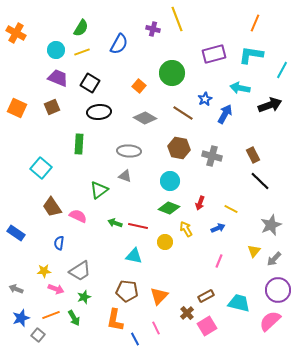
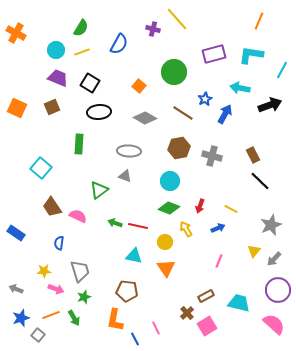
yellow line at (177, 19): rotated 20 degrees counterclockwise
orange line at (255, 23): moved 4 px right, 2 px up
green circle at (172, 73): moved 2 px right, 1 px up
brown hexagon at (179, 148): rotated 20 degrees counterclockwise
red arrow at (200, 203): moved 3 px down
gray trapezoid at (80, 271): rotated 75 degrees counterclockwise
orange triangle at (159, 296): moved 7 px right, 28 px up; rotated 18 degrees counterclockwise
pink semicircle at (270, 321): moved 4 px right, 3 px down; rotated 85 degrees clockwise
